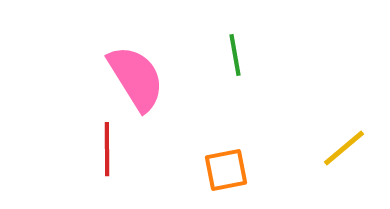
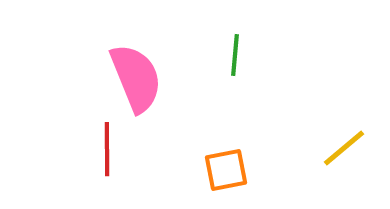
green line: rotated 15 degrees clockwise
pink semicircle: rotated 10 degrees clockwise
